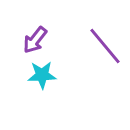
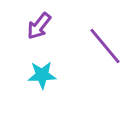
purple arrow: moved 4 px right, 14 px up
